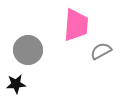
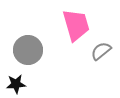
pink trapezoid: rotated 20 degrees counterclockwise
gray semicircle: rotated 10 degrees counterclockwise
